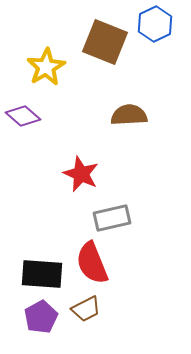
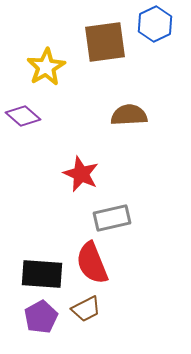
brown square: rotated 30 degrees counterclockwise
